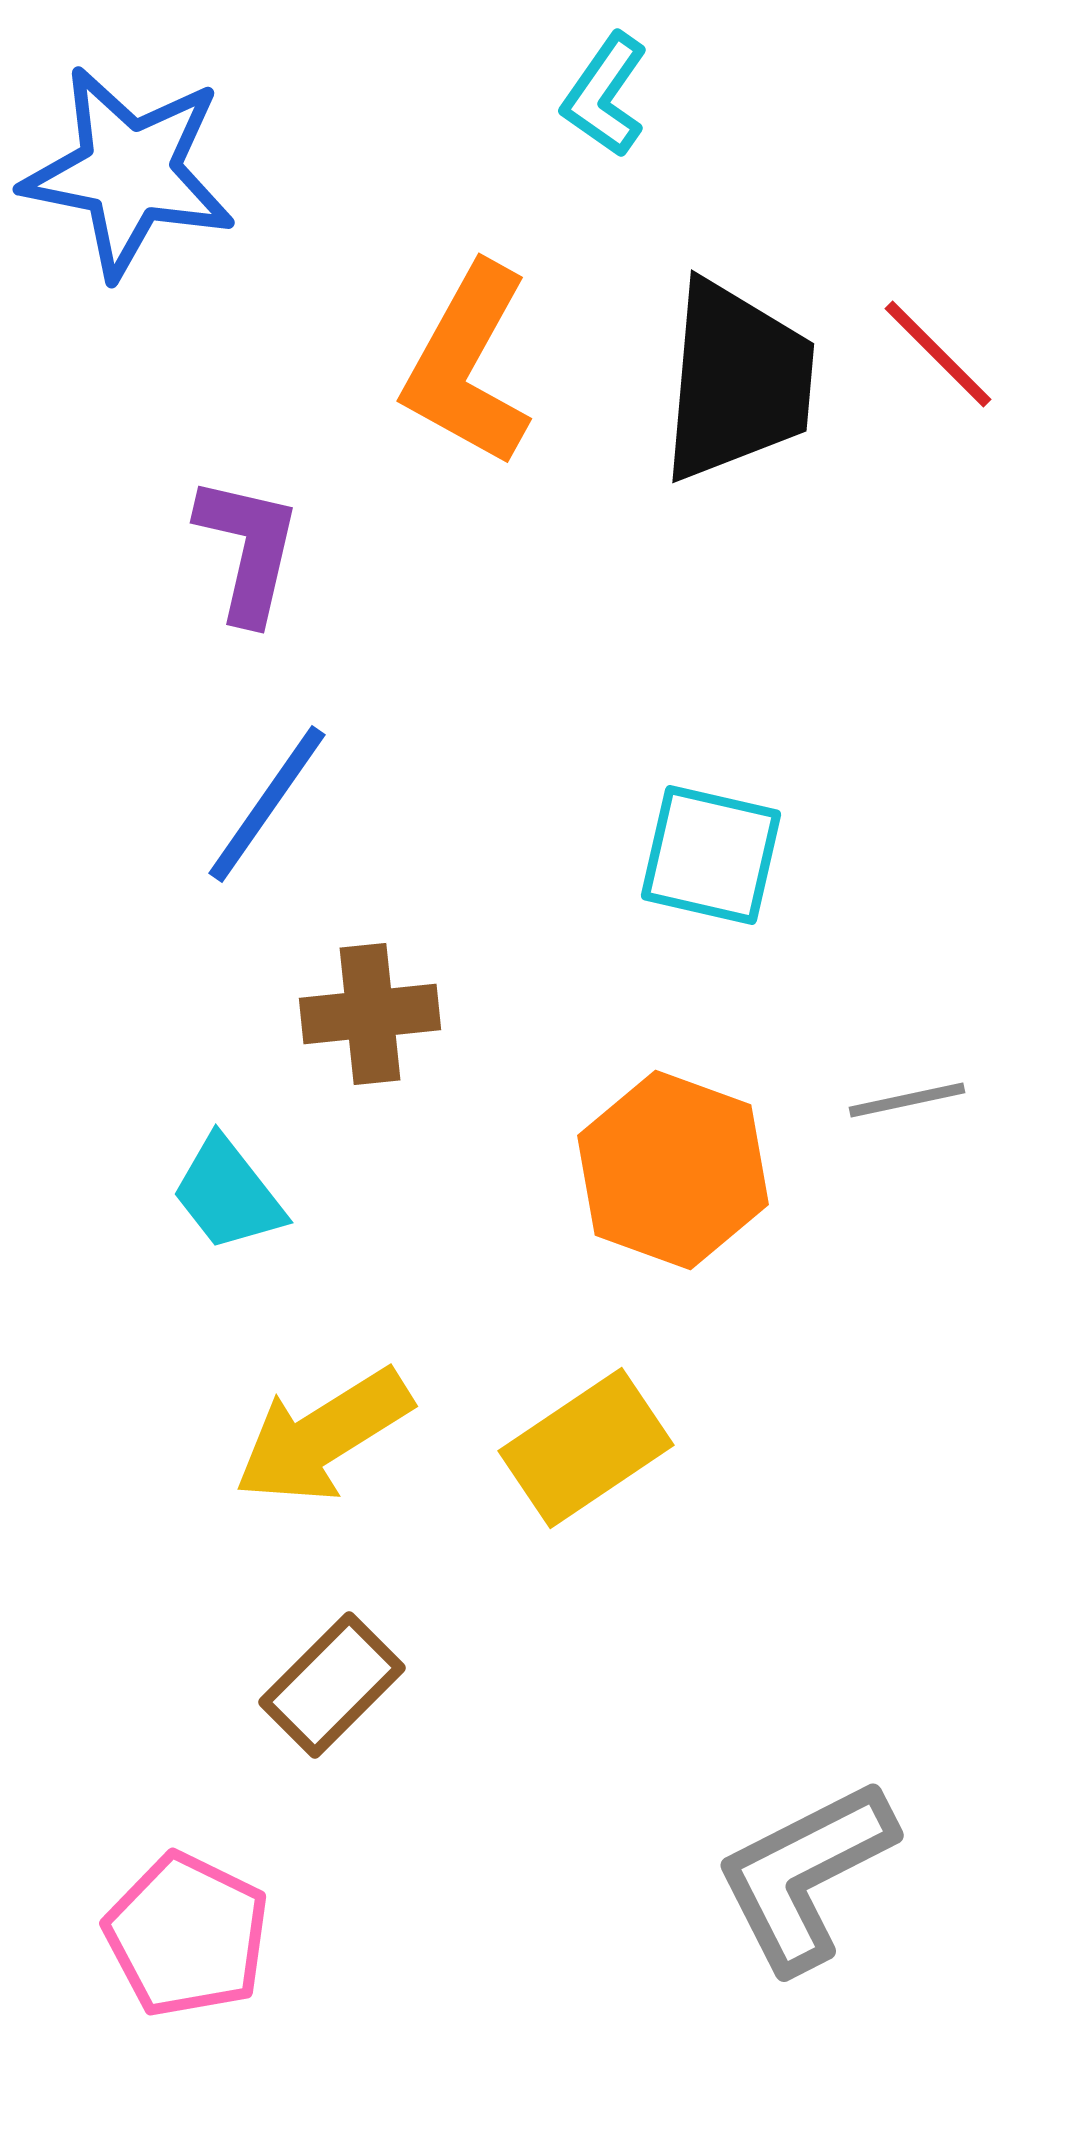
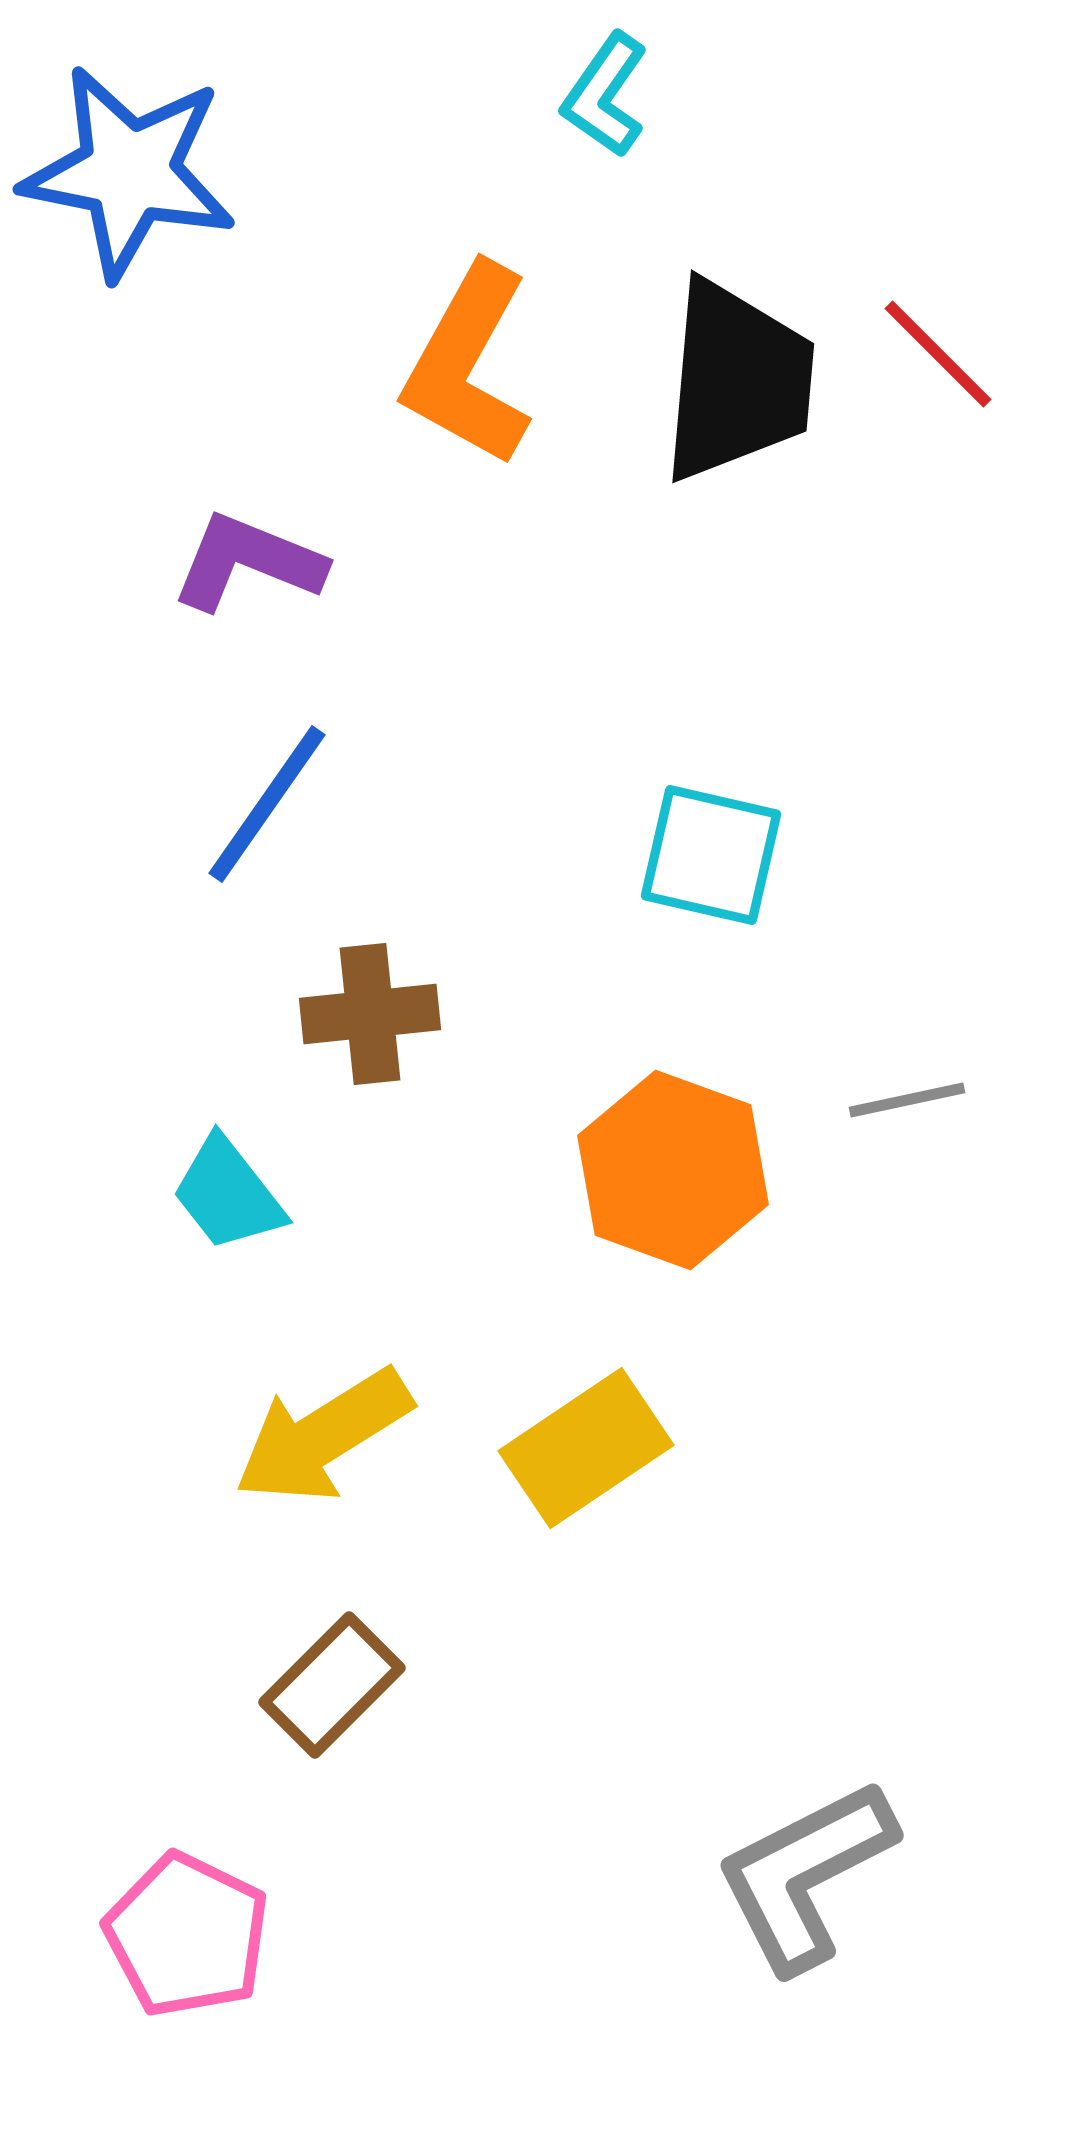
purple L-shape: moved 13 px down; rotated 81 degrees counterclockwise
